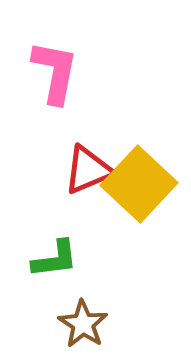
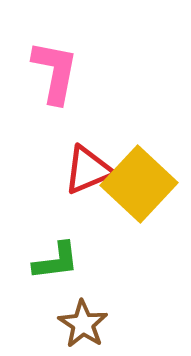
green L-shape: moved 1 px right, 2 px down
